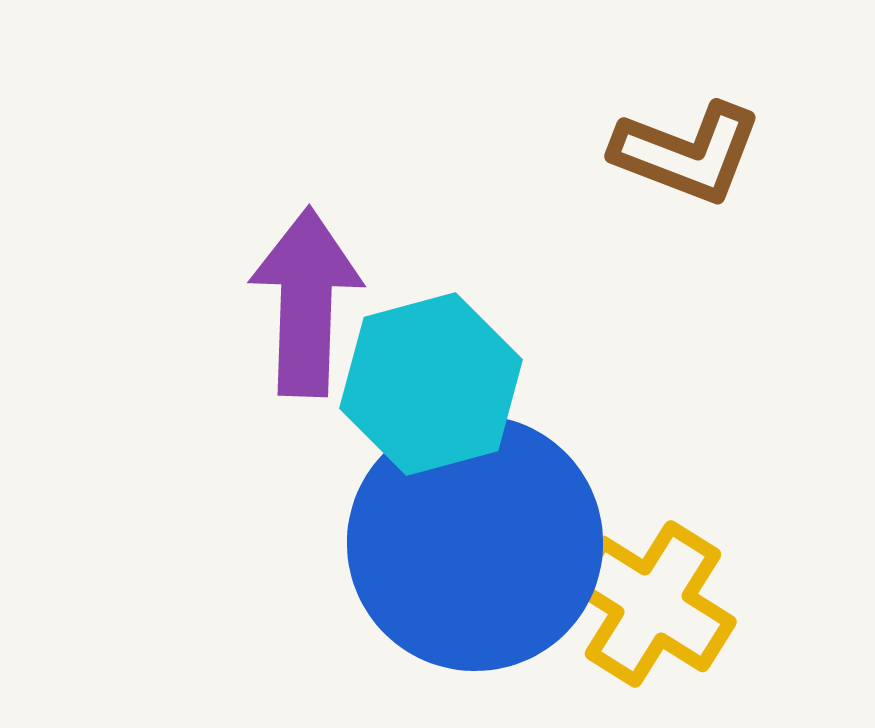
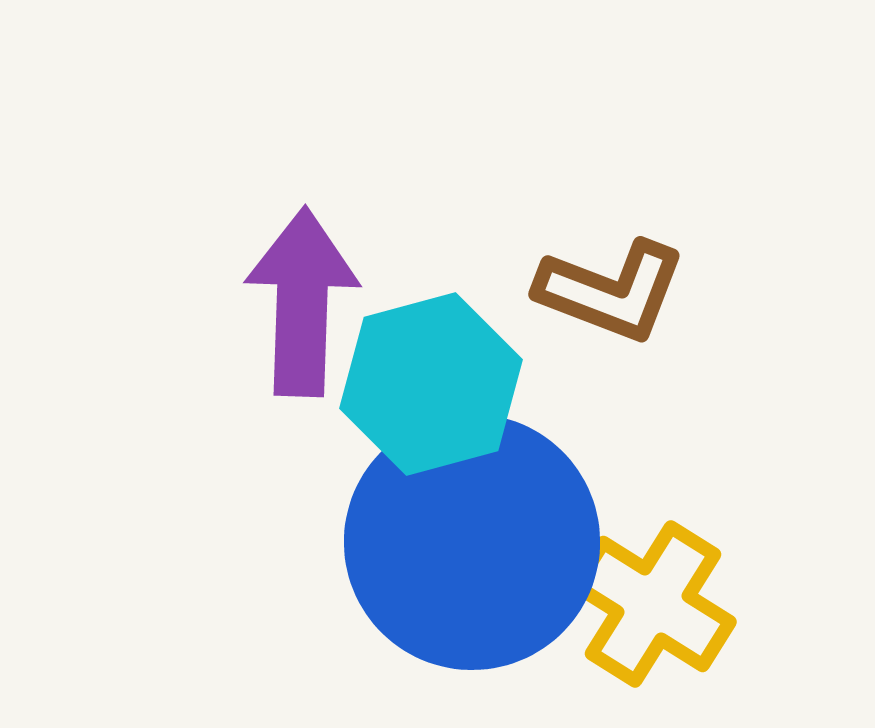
brown L-shape: moved 76 px left, 138 px down
purple arrow: moved 4 px left
blue circle: moved 3 px left, 1 px up
